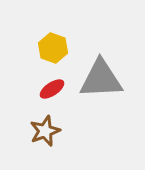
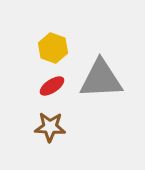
red ellipse: moved 3 px up
brown star: moved 5 px right, 4 px up; rotated 24 degrees clockwise
